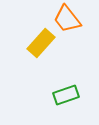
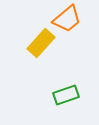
orange trapezoid: rotated 92 degrees counterclockwise
